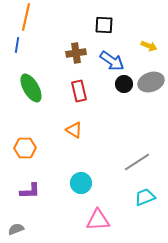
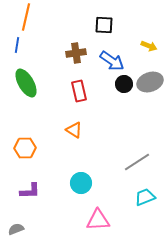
gray ellipse: moved 1 px left
green ellipse: moved 5 px left, 5 px up
